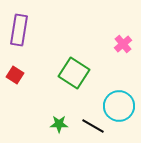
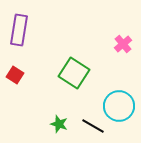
green star: rotated 18 degrees clockwise
